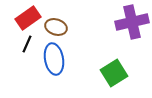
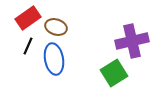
purple cross: moved 19 px down
black line: moved 1 px right, 2 px down
